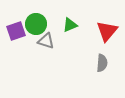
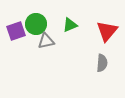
gray triangle: rotated 30 degrees counterclockwise
